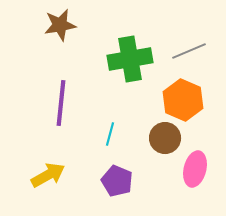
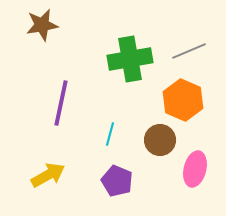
brown star: moved 18 px left
purple line: rotated 6 degrees clockwise
brown circle: moved 5 px left, 2 px down
